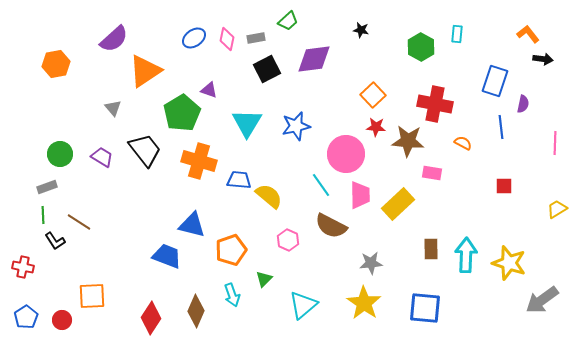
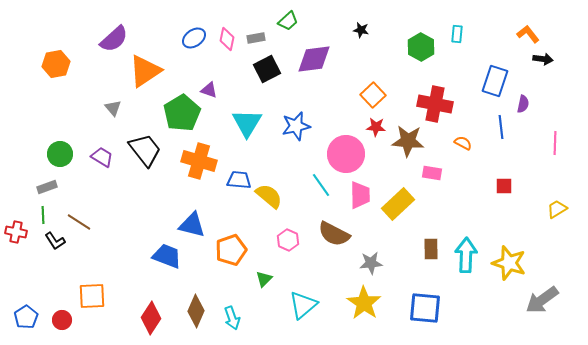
brown semicircle at (331, 226): moved 3 px right, 8 px down
red cross at (23, 267): moved 7 px left, 35 px up
cyan arrow at (232, 295): moved 23 px down
